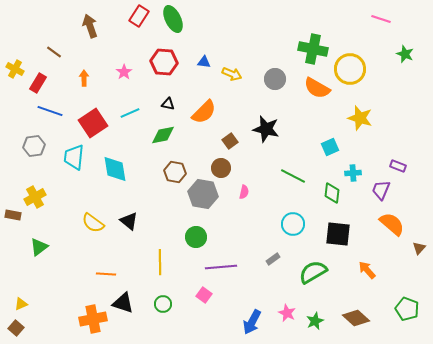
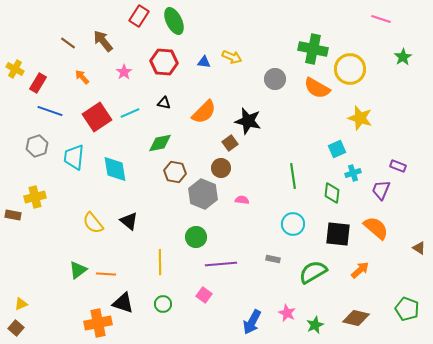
green ellipse at (173, 19): moved 1 px right, 2 px down
brown arrow at (90, 26): moved 13 px right, 15 px down; rotated 20 degrees counterclockwise
brown line at (54, 52): moved 14 px right, 9 px up
green star at (405, 54): moved 2 px left, 3 px down; rotated 18 degrees clockwise
yellow arrow at (232, 74): moved 17 px up
orange arrow at (84, 78): moved 2 px left, 1 px up; rotated 42 degrees counterclockwise
black triangle at (168, 104): moved 4 px left, 1 px up
red square at (93, 123): moved 4 px right, 6 px up
black star at (266, 129): moved 18 px left, 8 px up
green diamond at (163, 135): moved 3 px left, 8 px down
brown square at (230, 141): moved 2 px down
gray hexagon at (34, 146): moved 3 px right; rotated 10 degrees counterclockwise
cyan square at (330, 147): moved 7 px right, 2 px down
cyan cross at (353, 173): rotated 14 degrees counterclockwise
green line at (293, 176): rotated 55 degrees clockwise
pink semicircle at (244, 192): moved 2 px left, 8 px down; rotated 96 degrees counterclockwise
gray hexagon at (203, 194): rotated 12 degrees clockwise
yellow cross at (35, 197): rotated 15 degrees clockwise
yellow semicircle at (93, 223): rotated 15 degrees clockwise
orange semicircle at (392, 224): moved 16 px left, 4 px down
green triangle at (39, 247): moved 39 px right, 23 px down
brown triangle at (419, 248): rotated 40 degrees counterclockwise
gray rectangle at (273, 259): rotated 48 degrees clockwise
purple line at (221, 267): moved 3 px up
orange arrow at (367, 270): moved 7 px left; rotated 90 degrees clockwise
brown diamond at (356, 318): rotated 28 degrees counterclockwise
orange cross at (93, 319): moved 5 px right, 4 px down
green star at (315, 321): moved 4 px down
